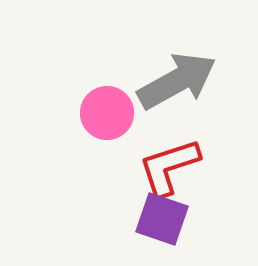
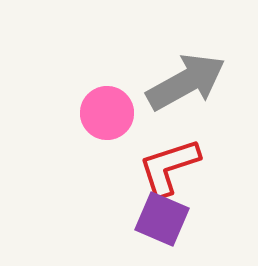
gray arrow: moved 9 px right, 1 px down
purple square: rotated 4 degrees clockwise
